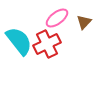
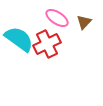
pink ellipse: rotated 70 degrees clockwise
cyan semicircle: moved 2 px up; rotated 16 degrees counterclockwise
